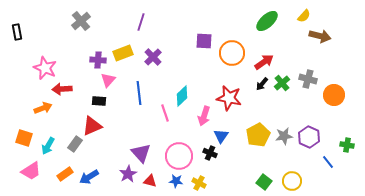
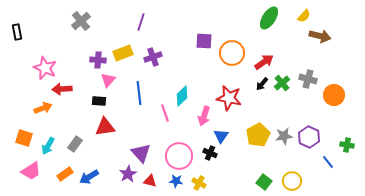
green ellipse at (267, 21): moved 2 px right, 3 px up; rotated 15 degrees counterclockwise
purple cross at (153, 57): rotated 24 degrees clockwise
red triangle at (92, 126): moved 13 px right, 1 px down; rotated 15 degrees clockwise
